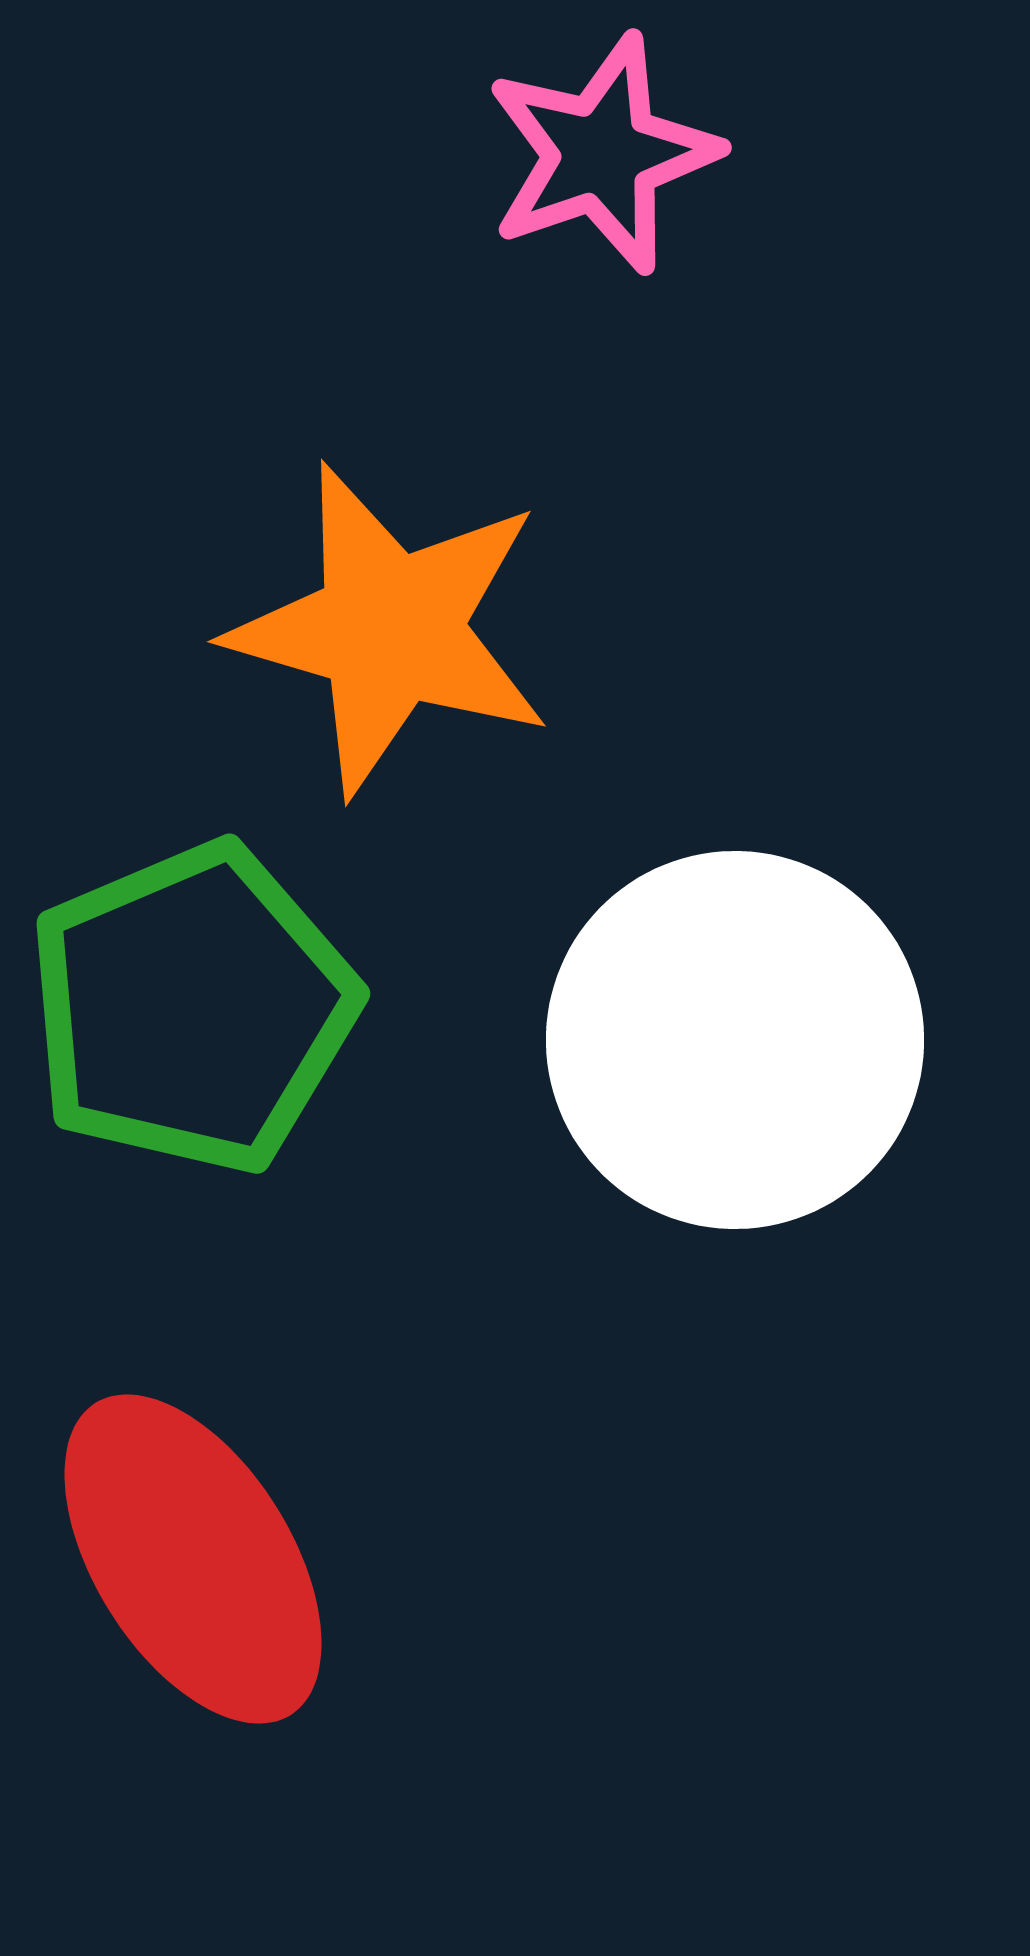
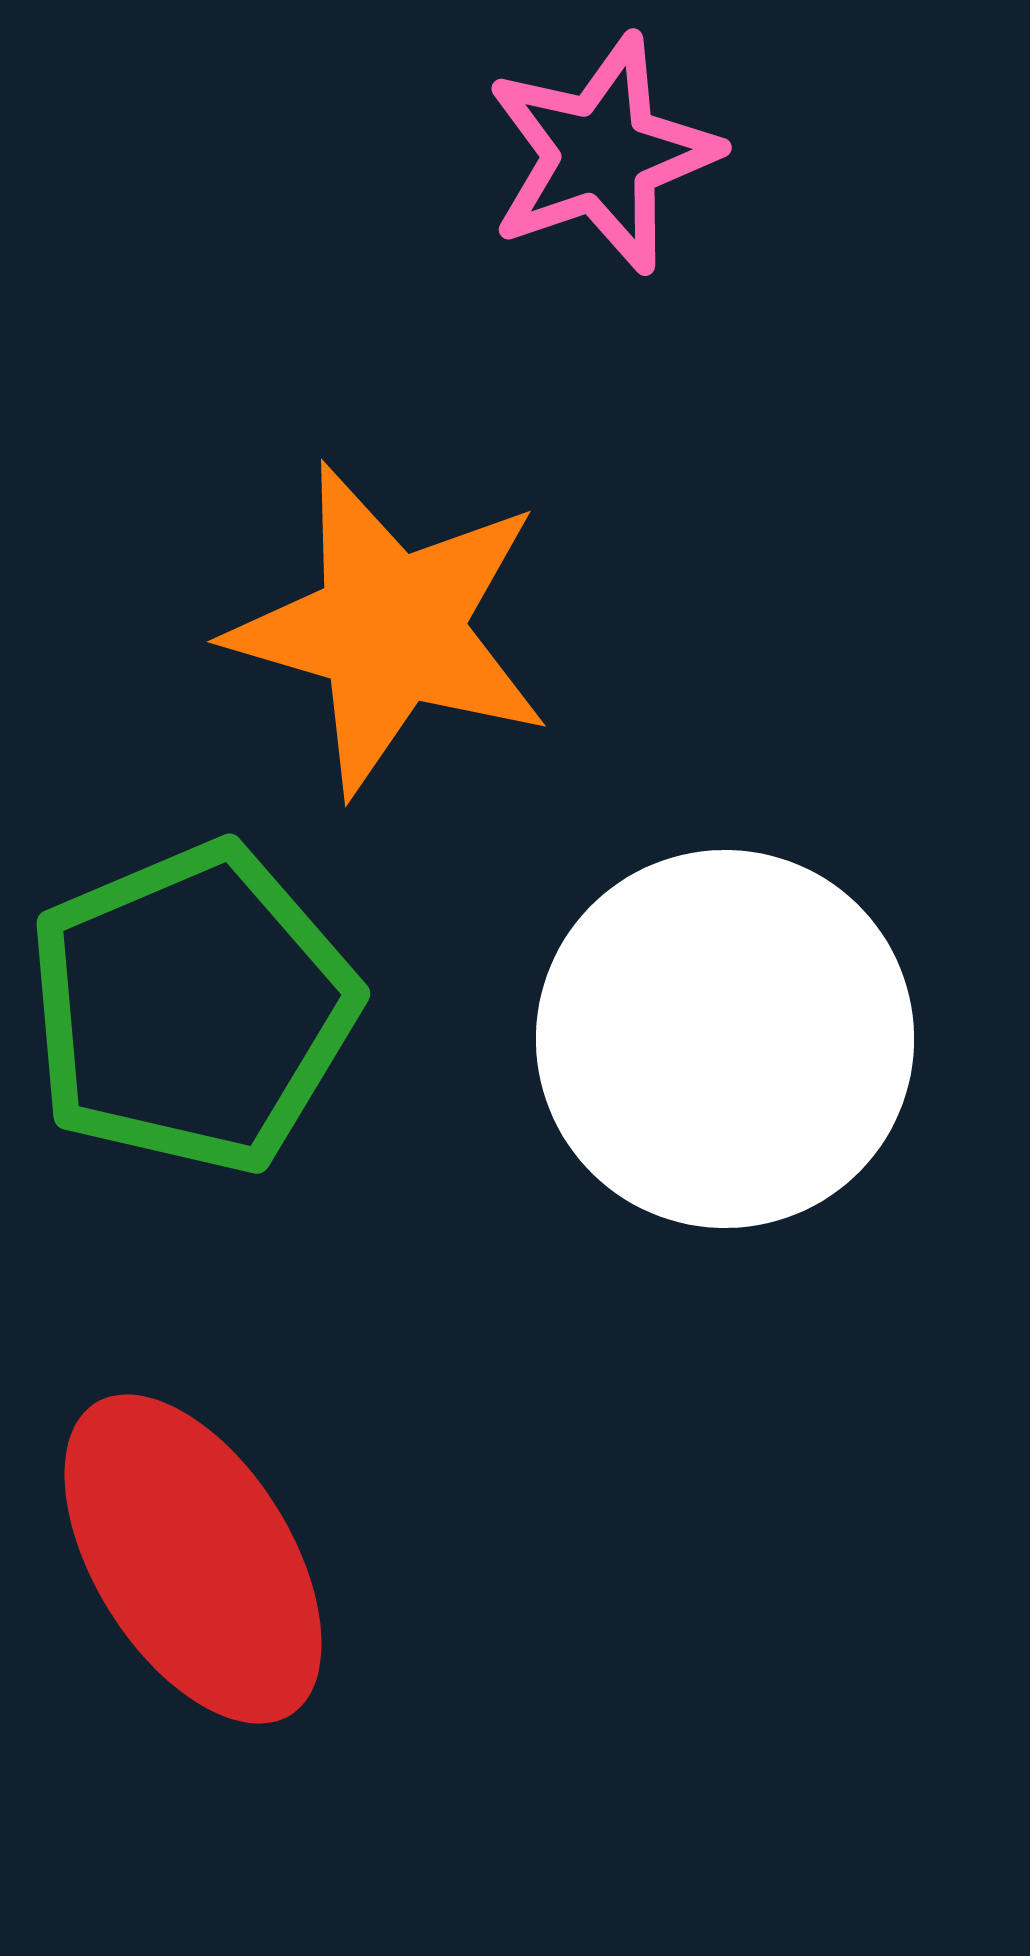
white circle: moved 10 px left, 1 px up
